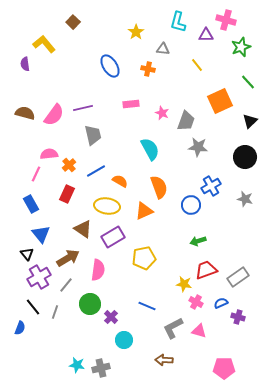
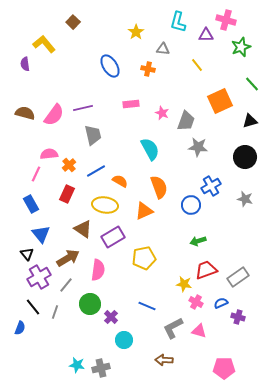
green line at (248, 82): moved 4 px right, 2 px down
black triangle at (250, 121): rotated 28 degrees clockwise
yellow ellipse at (107, 206): moved 2 px left, 1 px up
